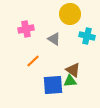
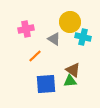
yellow circle: moved 8 px down
cyan cross: moved 4 px left, 1 px down
orange line: moved 2 px right, 5 px up
blue square: moved 7 px left, 1 px up
